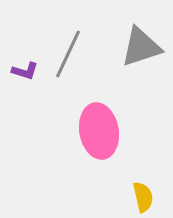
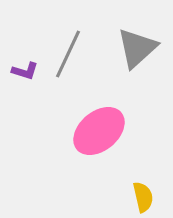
gray triangle: moved 4 px left, 1 px down; rotated 24 degrees counterclockwise
pink ellipse: rotated 60 degrees clockwise
